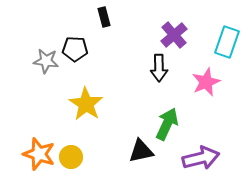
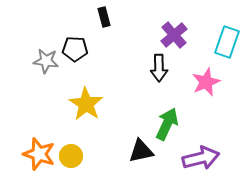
yellow circle: moved 1 px up
